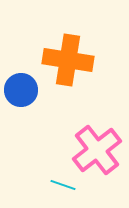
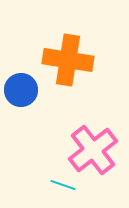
pink cross: moved 4 px left
